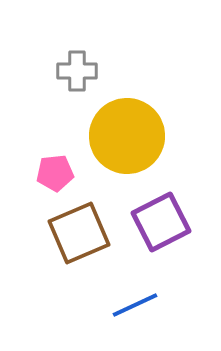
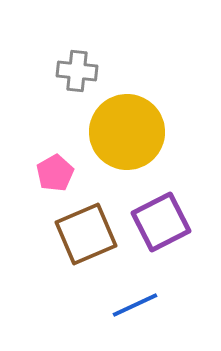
gray cross: rotated 6 degrees clockwise
yellow circle: moved 4 px up
pink pentagon: rotated 24 degrees counterclockwise
brown square: moved 7 px right, 1 px down
